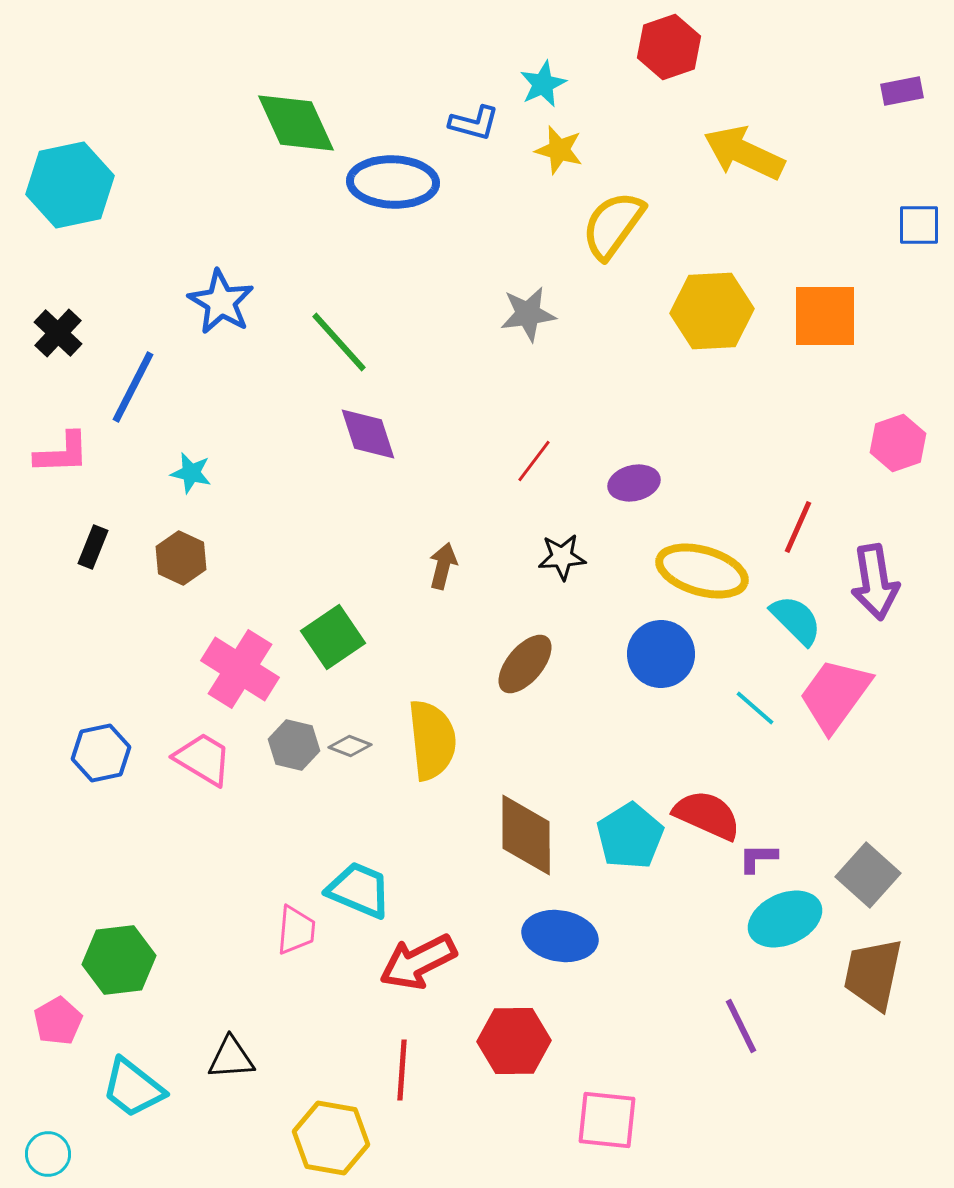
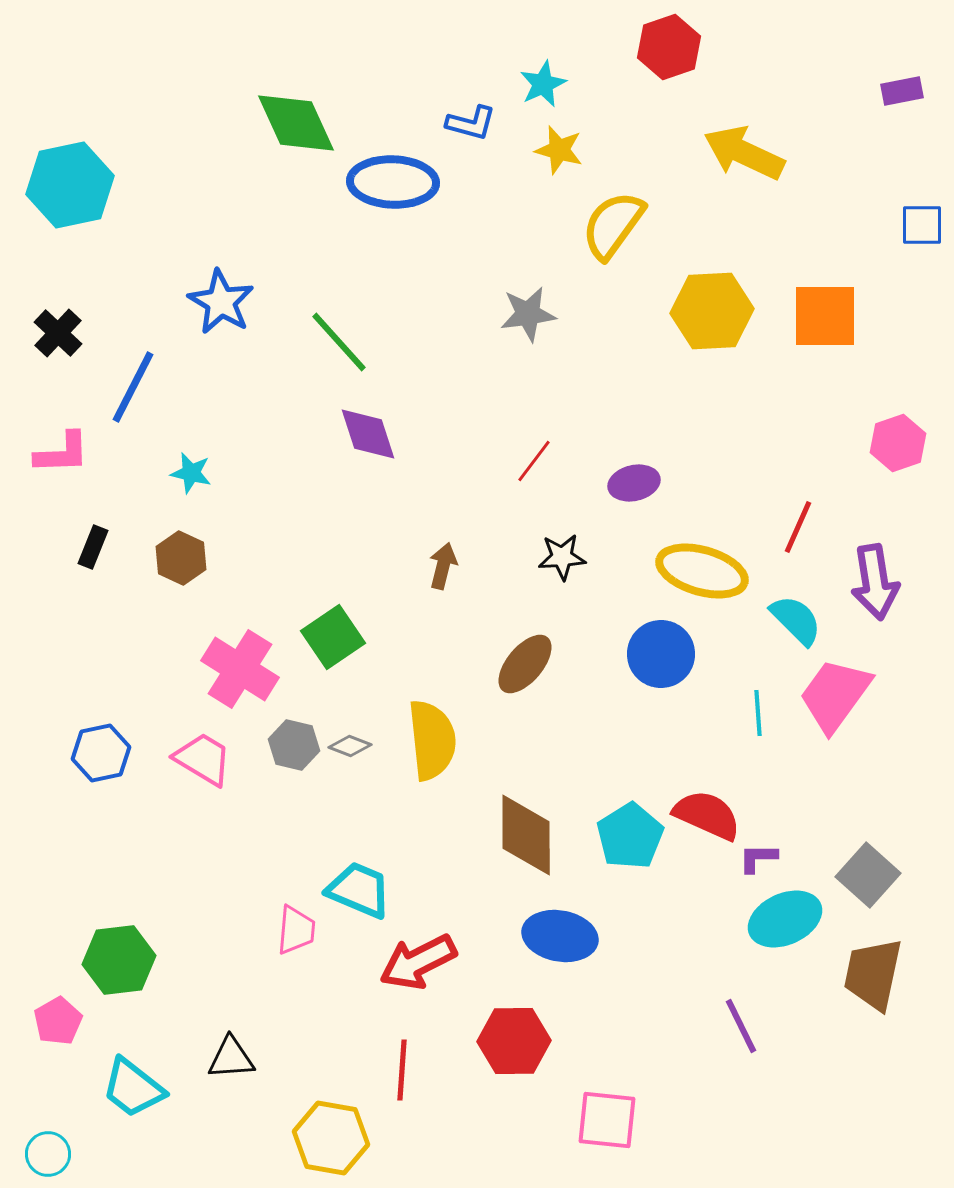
blue L-shape at (474, 123): moved 3 px left
blue square at (919, 225): moved 3 px right
cyan line at (755, 708): moved 3 px right, 5 px down; rotated 45 degrees clockwise
